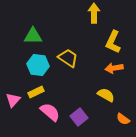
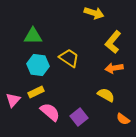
yellow arrow: rotated 108 degrees clockwise
yellow L-shape: rotated 15 degrees clockwise
yellow trapezoid: moved 1 px right
